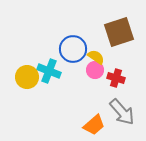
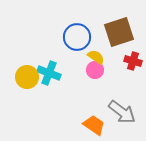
blue circle: moved 4 px right, 12 px up
cyan cross: moved 2 px down
red cross: moved 17 px right, 17 px up
gray arrow: rotated 12 degrees counterclockwise
orange trapezoid: rotated 105 degrees counterclockwise
